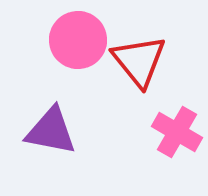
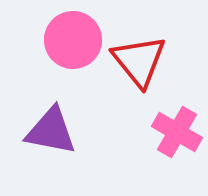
pink circle: moved 5 px left
